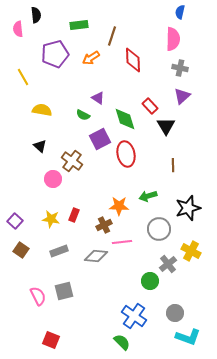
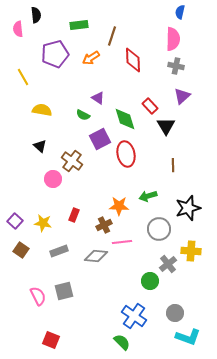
gray cross at (180, 68): moved 4 px left, 2 px up
yellow star at (51, 219): moved 8 px left, 4 px down
yellow cross at (191, 251): rotated 24 degrees counterclockwise
